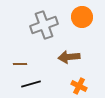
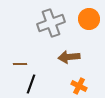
orange circle: moved 7 px right, 2 px down
gray cross: moved 7 px right, 2 px up
black line: rotated 54 degrees counterclockwise
